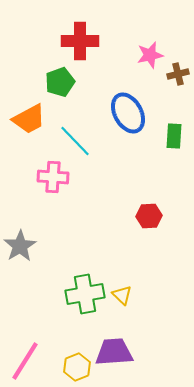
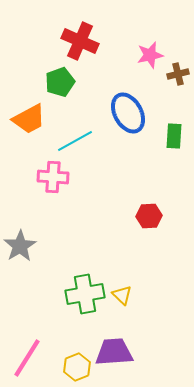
red cross: rotated 24 degrees clockwise
cyan line: rotated 75 degrees counterclockwise
pink line: moved 2 px right, 3 px up
